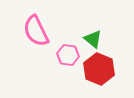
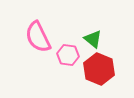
pink semicircle: moved 2 px right, 6 px down
